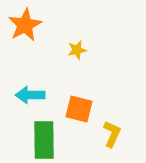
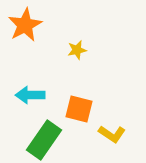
yellow L-shape: rotated 100 degrees clockwise
green rectangle: rotated 36 degrees clockwise
